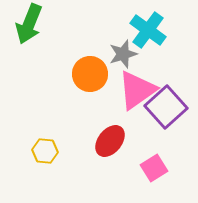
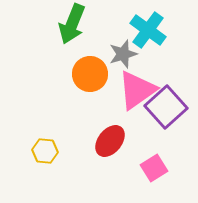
green arrow: moved 43 px right
